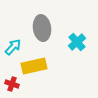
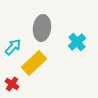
gray ellipse: rotated 15 degrees clockwise
yellow rectangle: moved 3 px up; rotated 30 degrees counterclockwise
red cross: rotated 16 degrees clockwise
